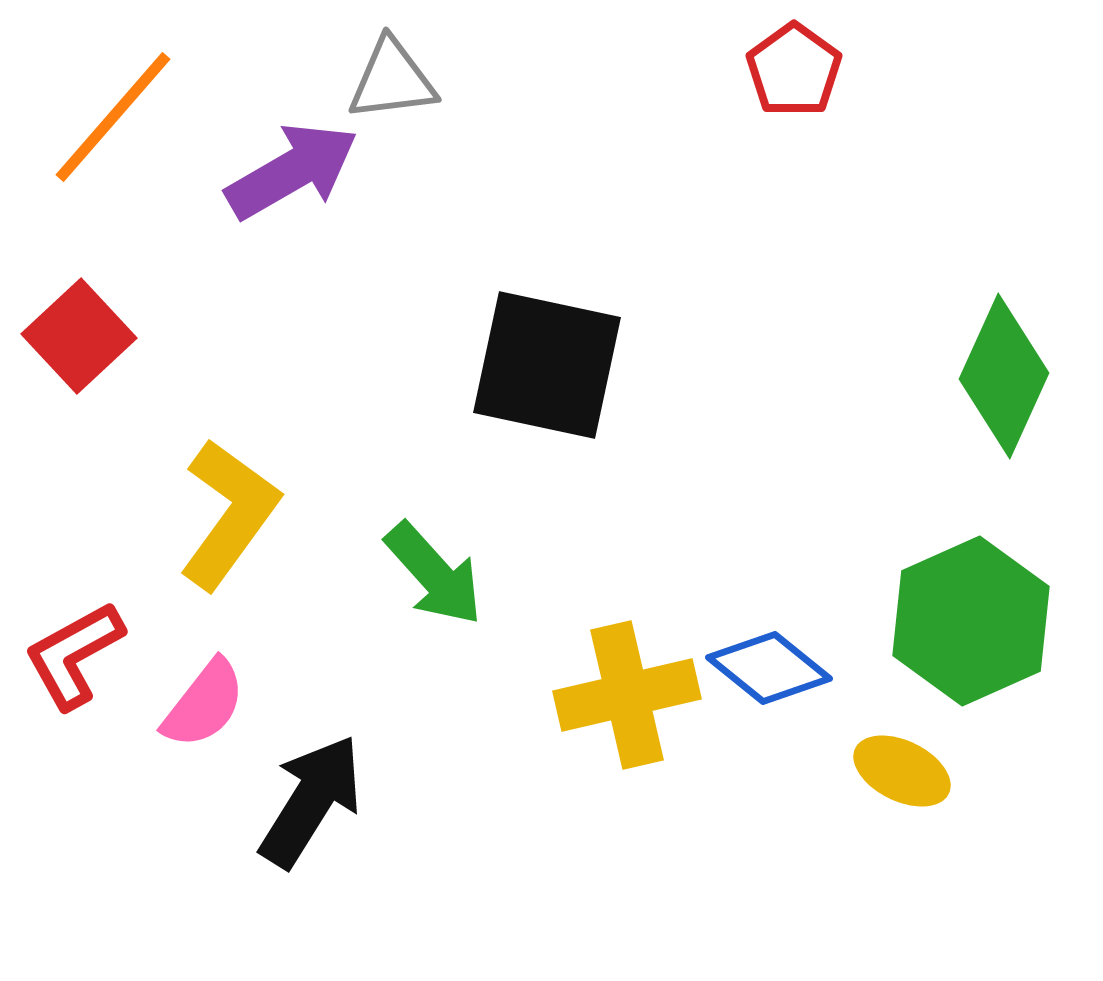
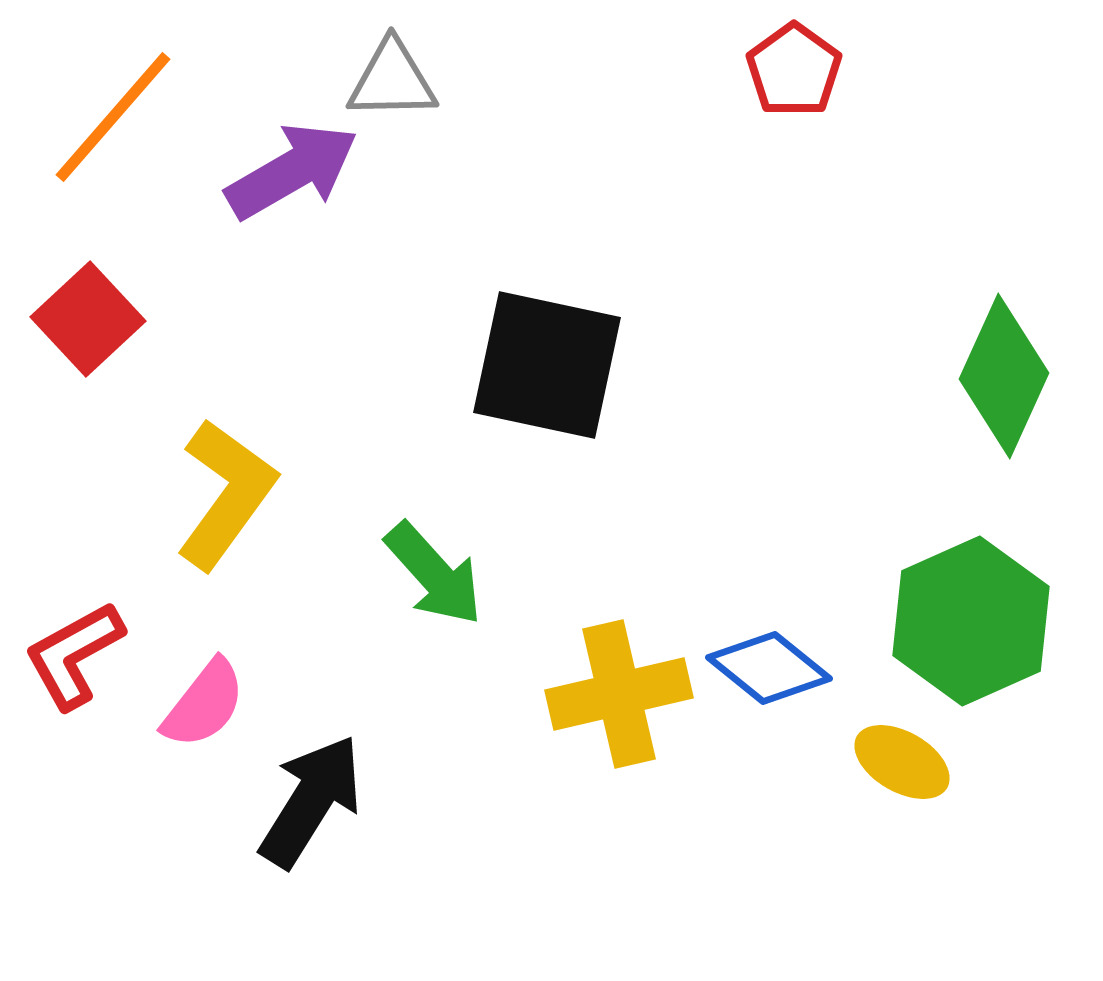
gray triangle: rotated 6 degrees clockwise
red square: moved 9 px right, 17 px up
yellow L-shape: moved 3 px left, 20 px up
yellow cross: moved 8 px left, 1 px up
yellow ellipse: moved 9 px up; rotated 4 degrees clockwise
